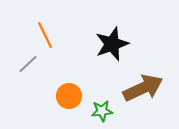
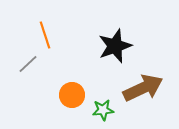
orange line: rotated 8 degrees clockwise
black star: moved 3 px right, 2 px down
orange circle: moved 3 px right, 1 px up
green star: moved 1 px right, 1 px up
